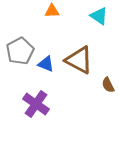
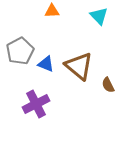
cyan triangle: rotated 12 degrees clockwise
brown triangle: moved 6 px down; rotated 12 degrees clockwise
purple cross: rotated 28 degrees clockwise
